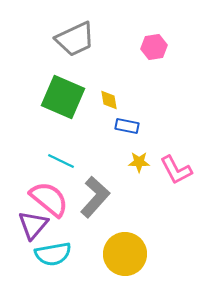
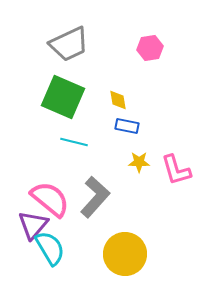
gray trapezoid: moved 6 px left, 5 px down
pink hexagon: moved 4 px left, 1 px down
yellow diamond: moved 9 px right
cyan line: moved 13 px right, 19 px up; rotated 12 degrees counterclockwise
pink L-shape: rotated 12 degrees clockwise
pink semicircle: moved 1 px right
cyan semicircle: moved 3 px left, 6 px up; rotated 111 degrees counterclockwise
